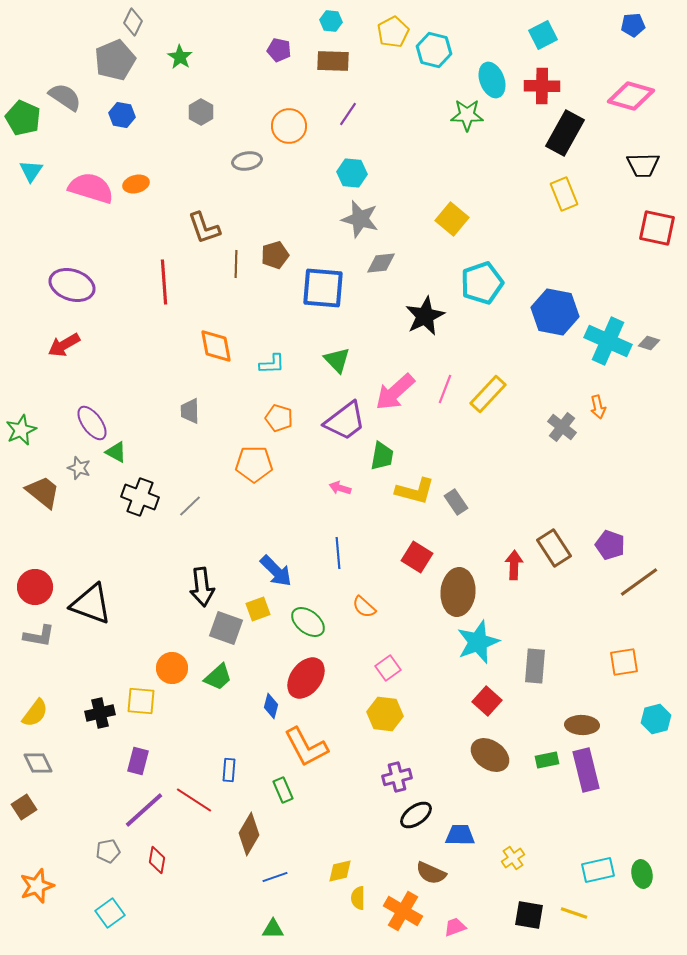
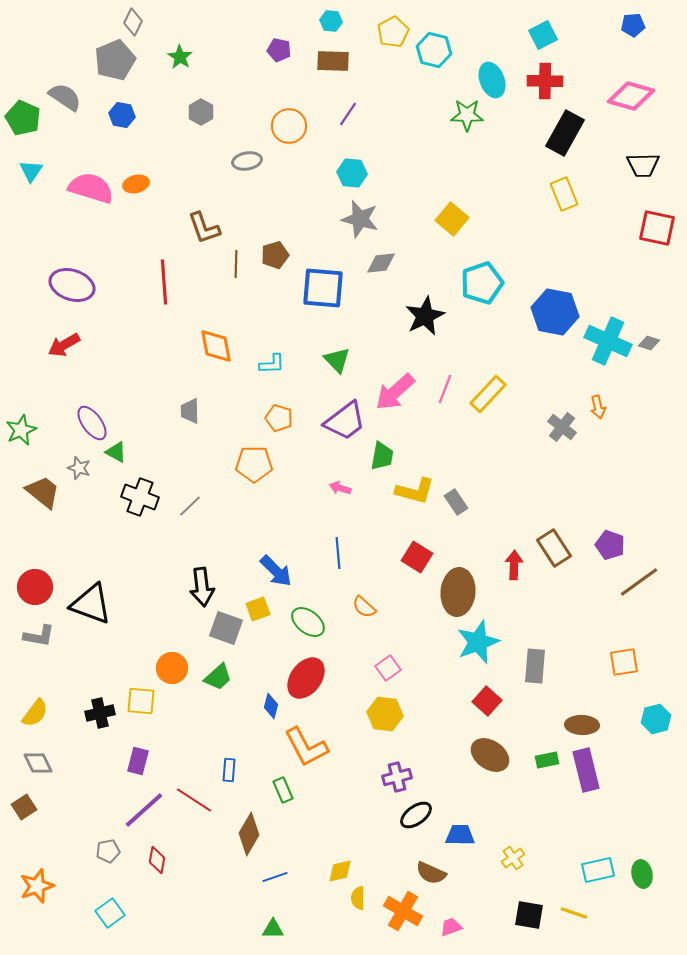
red cross at (542, 86): moved 3 px right, 5 px up
pink trapezoid at (455, 927): moved 4 px left
